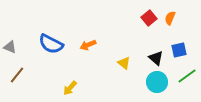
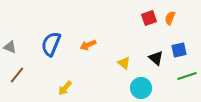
red square: rotated 21 degrees clockwise
blue semicircle: rotated 85 degrees clockwise
green line: rotated 18 degrees clockwise
cyan circle: moved 16 px left, 6 px down
yellow arrow: moved 5 px left
